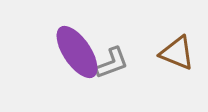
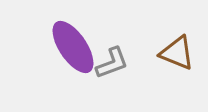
purple ellipse: moved 4 px left, 5 px up
